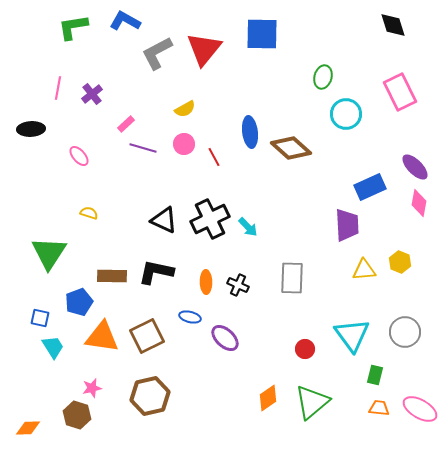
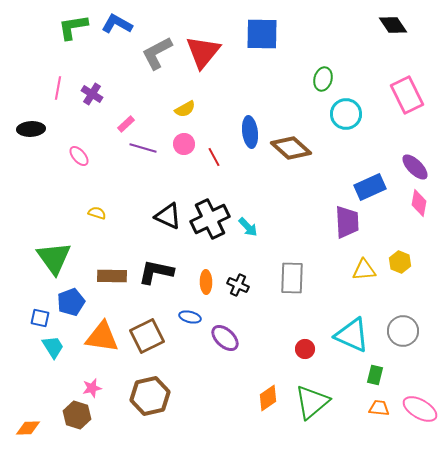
blue L-shape at (125, 21): moved 8 px left, 3 px down
black diamond at (393, 25): rotated 16 degrees counterclockwise
red triangle at (204, 49): moved 1 px left, 3 px down
green ellipse at (323, 77): moved 2 px down
pink rectangle at (400, 92): moved 7 px right, 3 px down
purple cross at (92, 94): rotated 20 degrees counterclockwise
yellow semicircle at (89, 213): moved 8 px right
black triangle at (164, 220): moved 4 px right, 4 px up
purple trapezoid at (347, 225): moved 3 px up
green triangle at (49, 253): moved 5 px right, 5 px down; rotated 9 degrees counterclockwise
blue pentagon at (79, 302): moved 8 px left
gray circle at (405, 332): moved 2 px left, 1 px up
cyan triangle at (352, 335): rotated 30 degrees counterclockwise
